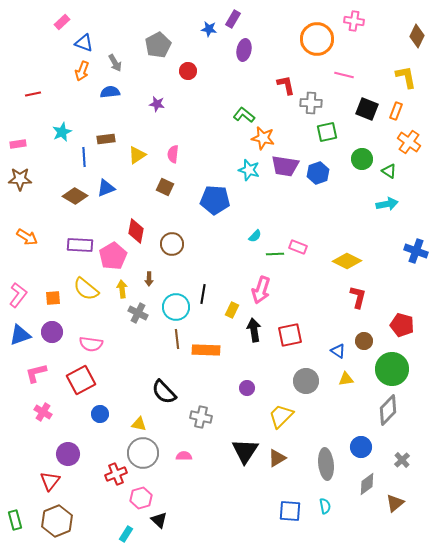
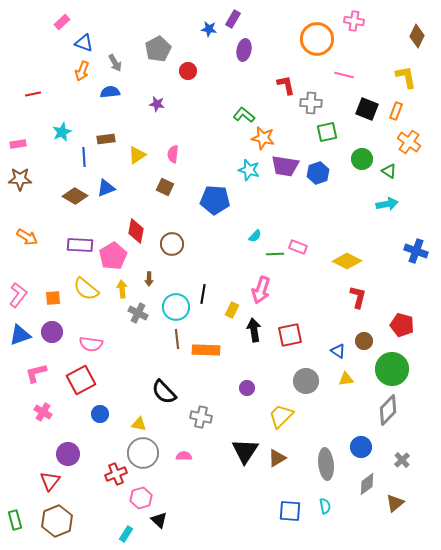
gray pentagon at (158, 45): moved 4 px down
